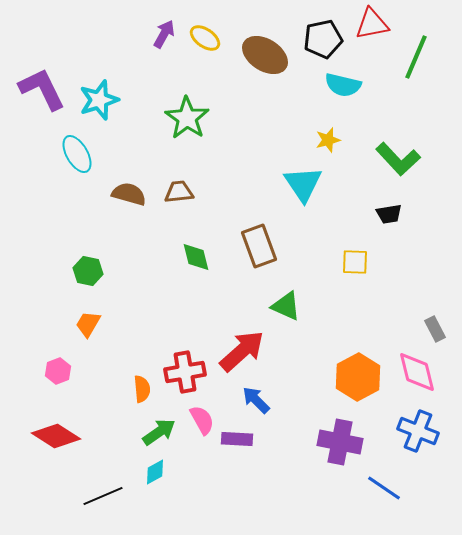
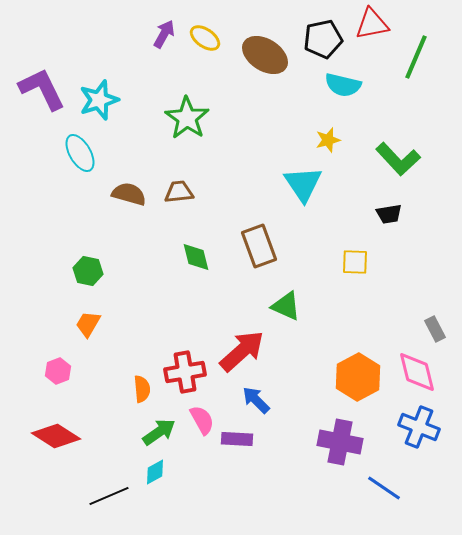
cyan ellipse: moved 3 px right, 1 px up
blue cross: moved 1 px right, 4 px up
black line: moved 6 px right
